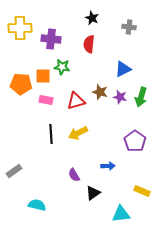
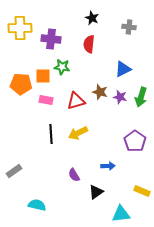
black triangle: moved 3 px right, 1 px up
